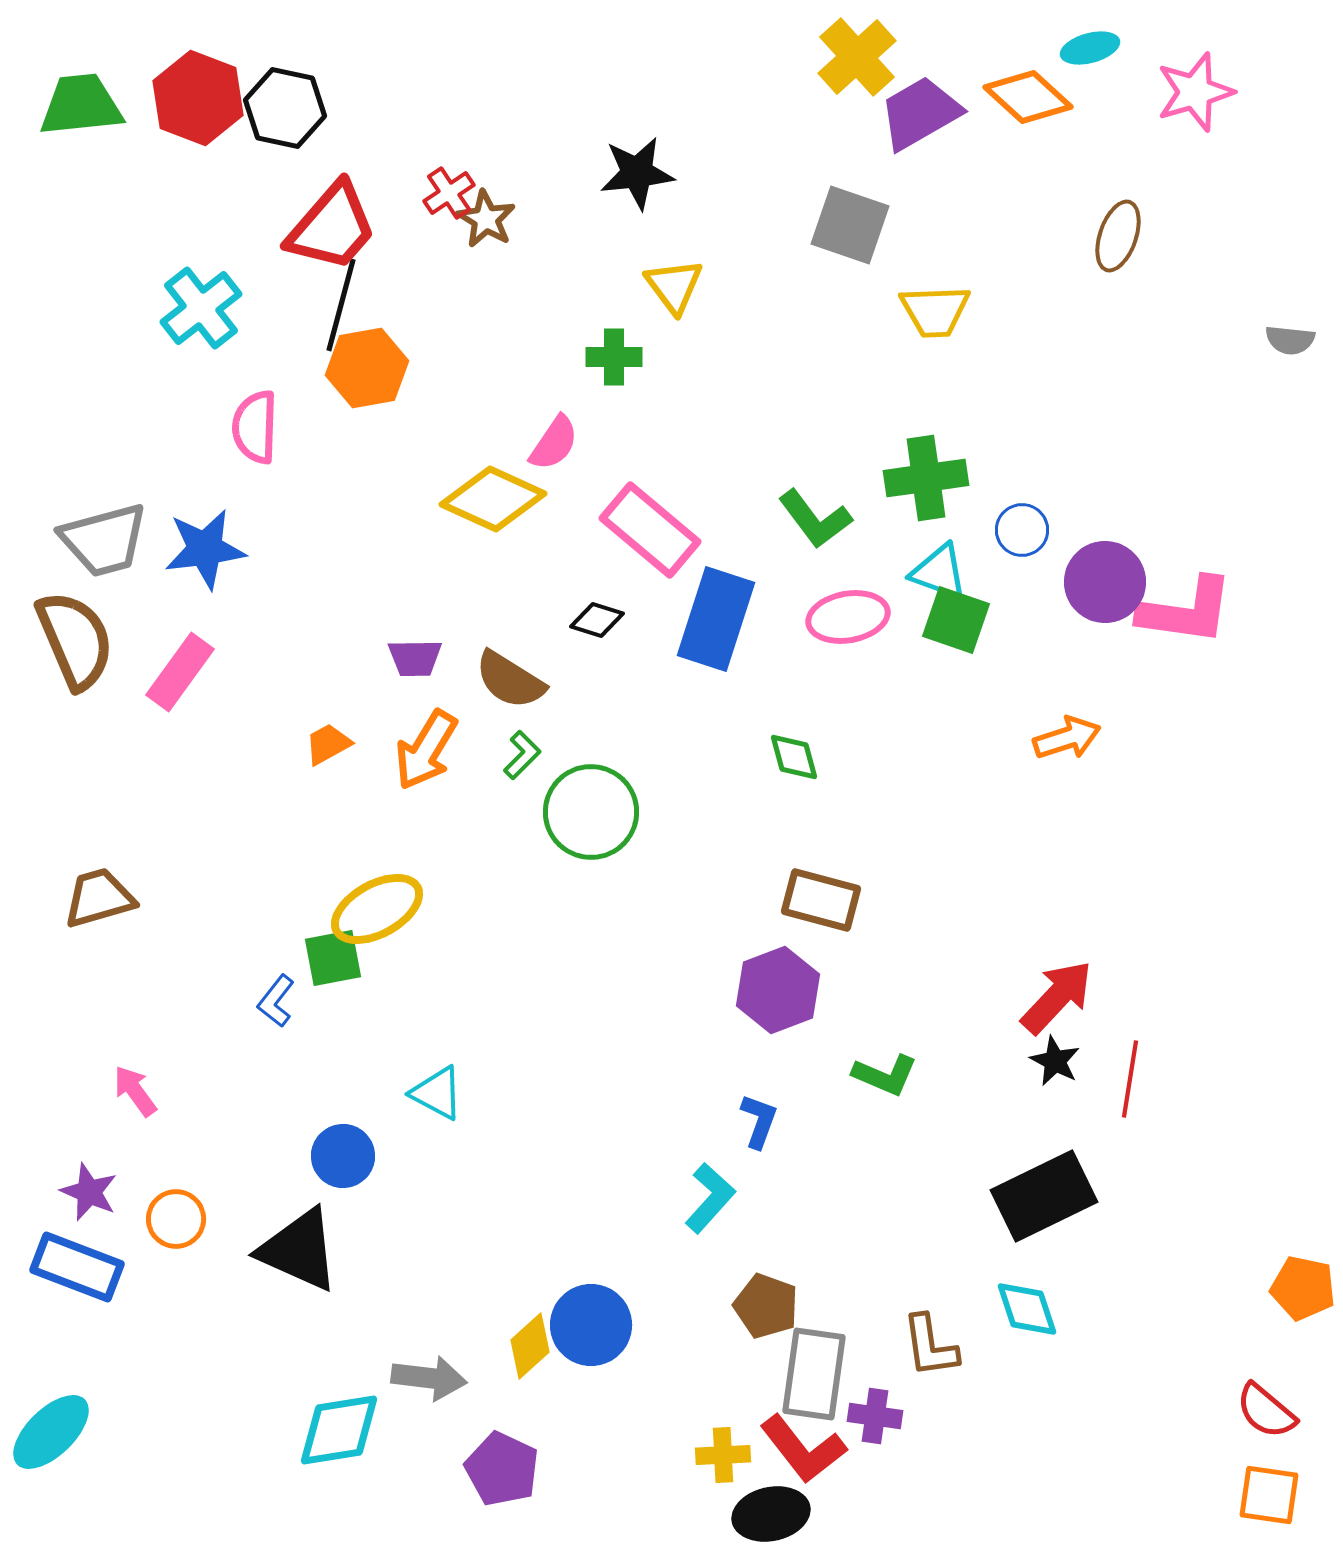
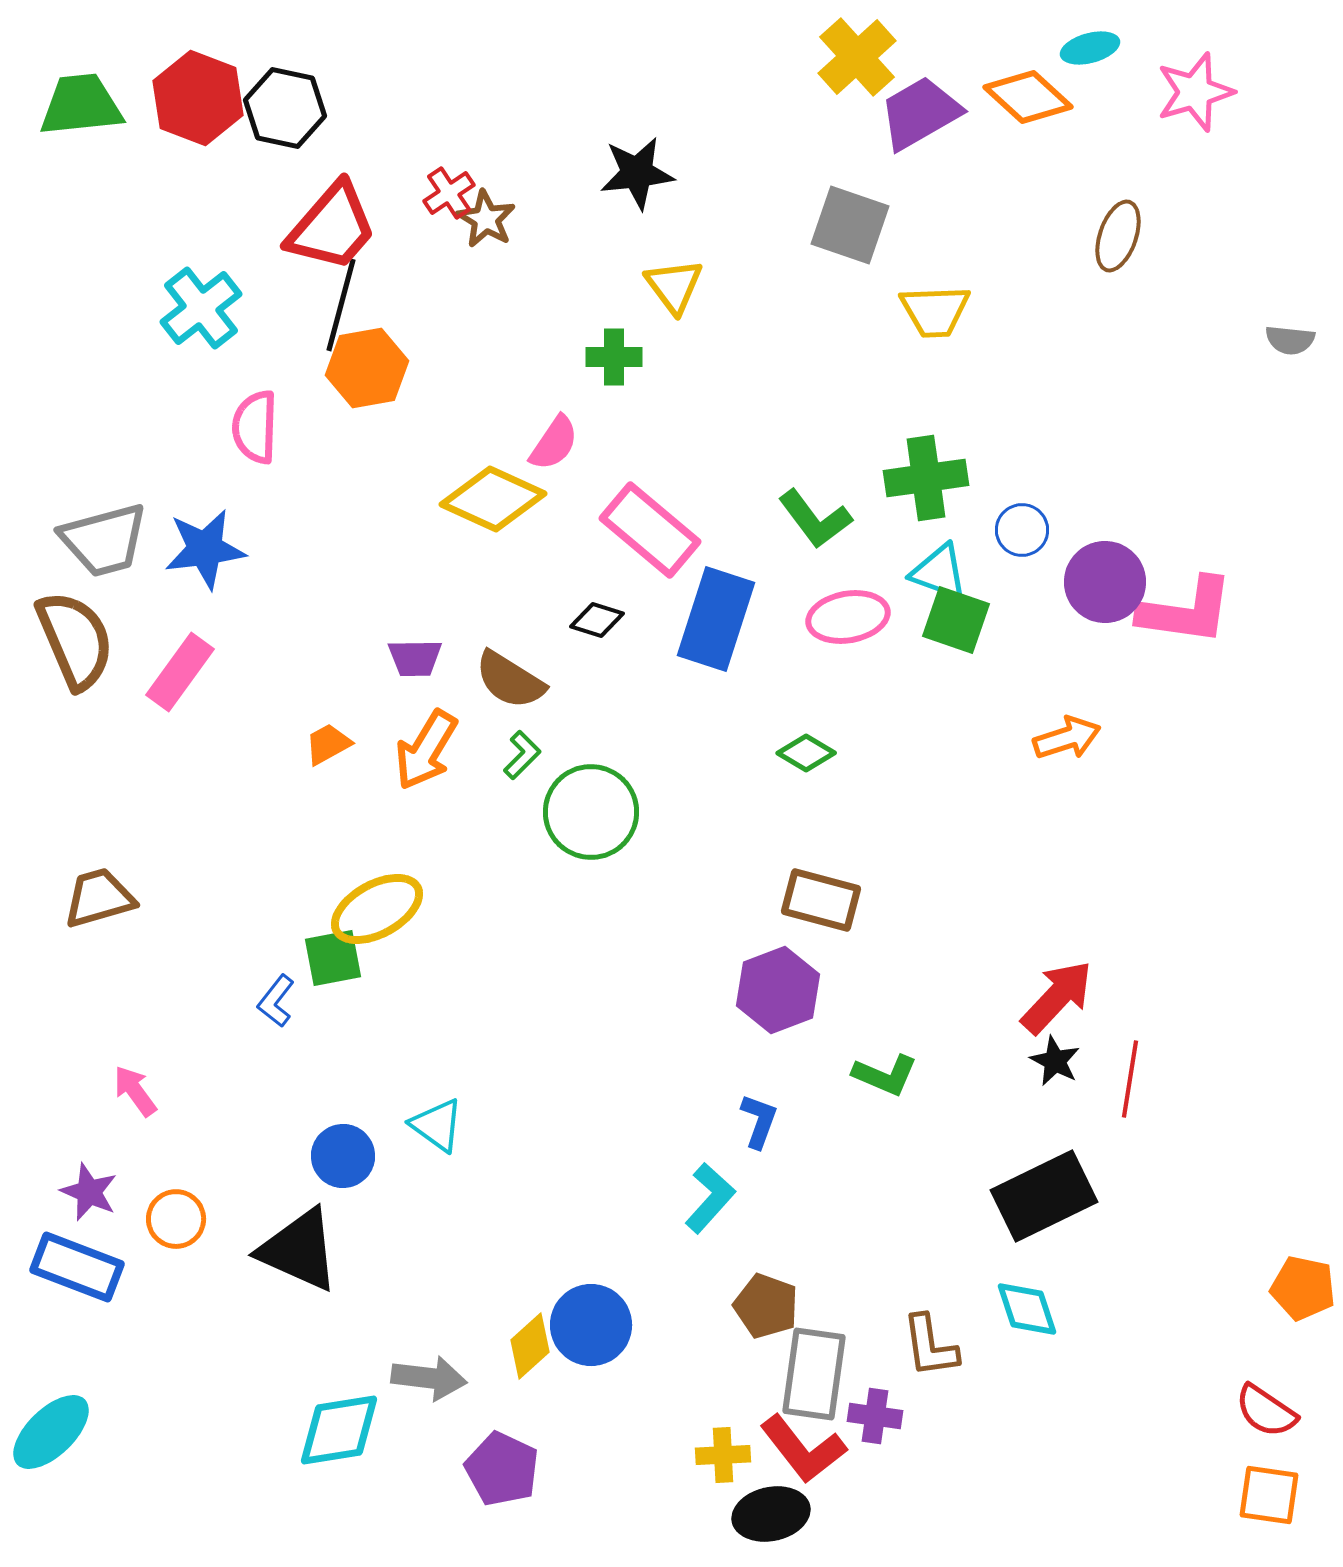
green diamond at (794, 757): moved 12 px right, 4 px up; rotated 44 degrees counterclockwise
cyan triangle at (437, 1093): moved 32 px down; rotated 8 degrees clockwise
red semicircle at (1266, 1411): rotated 6 degrees counterclockwise
